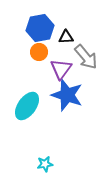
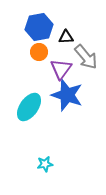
blue hexagon: moved 1 px left, 1 px up
cyan ellipse: moved 2 px right, 1 px down
